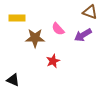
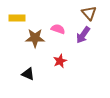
brown triangle: moved 1 px left, 1 px down; rotated 28 degrees clockwise
pink semicircle: rotated 152 degrees clockwise
purple arrow: rotated 24 degrees counterclockwise
red star: moved 7 px right
black triangle: moved 15 px right, 6 px up
